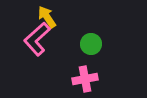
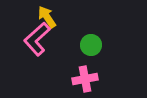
green circle: moved 1 px down
